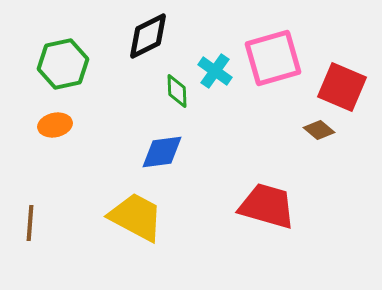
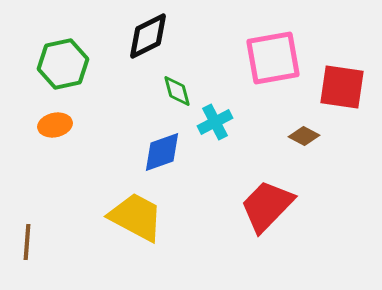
pink square: rotated 6 degrees clockwise
cyan cross: moved 51 px down; rotated 28 degrees clockwise
red square: rotated 15 degrees counterclockwise
green diamond: rotated 12 degrees counterclockwise
brown diamond: moved 15 px left, 6 px down; rotated 12 degrees counterclockwise
blue diamond: rotated 12 degrees counterclockwise
red trapezoid: rotated 62 degrees counterclockwise
brown line: moved 3 px left, 19 px down
